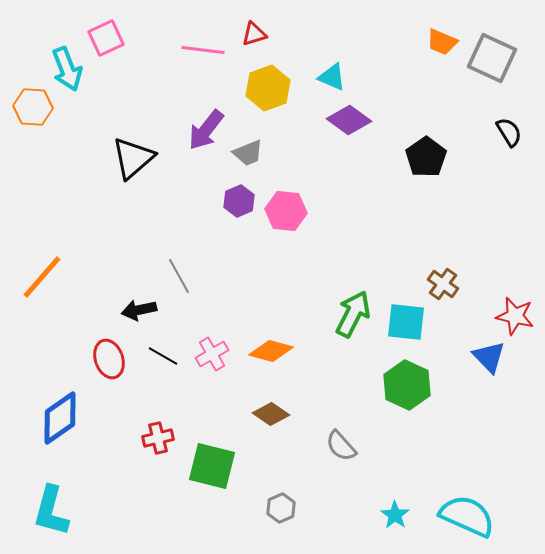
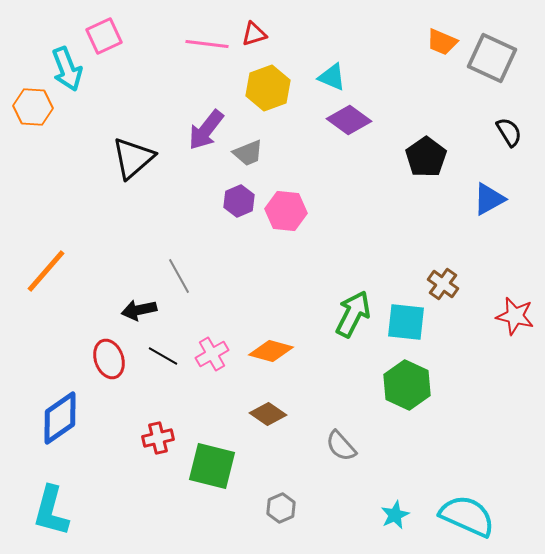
pink square: moved 2 px left, 2 px up
pink line: moved 4 px right, 6 px up
orange line: moved 4 px right, 6 px up
blue triangle: moved 158 px up; rotated 45 degrees clockwise
brown diamond: moved 3 px left
cyan star: rotated 12 degrees clockwise
